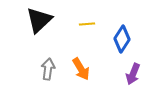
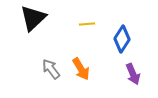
black triangle: moved 6 px left, 2 px up
gray arrow: moved 3 px right; rotated 45 degrees counterclockwise
purple arrow: rotated 45 degrees counterclockwise
